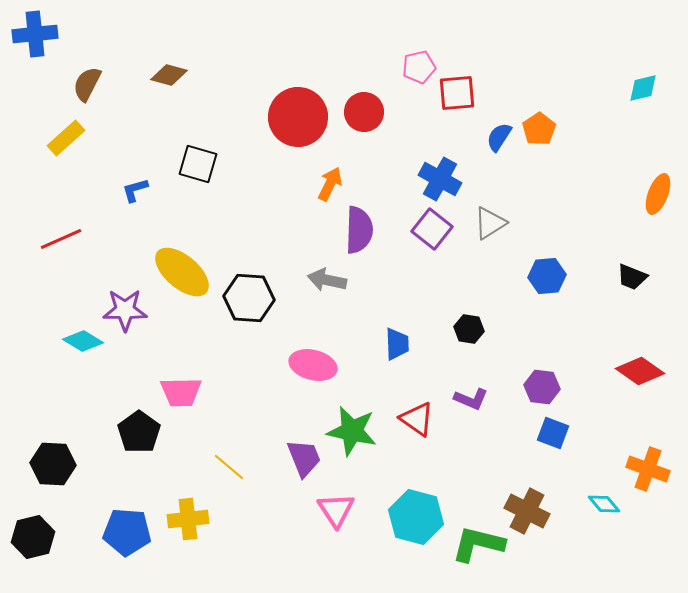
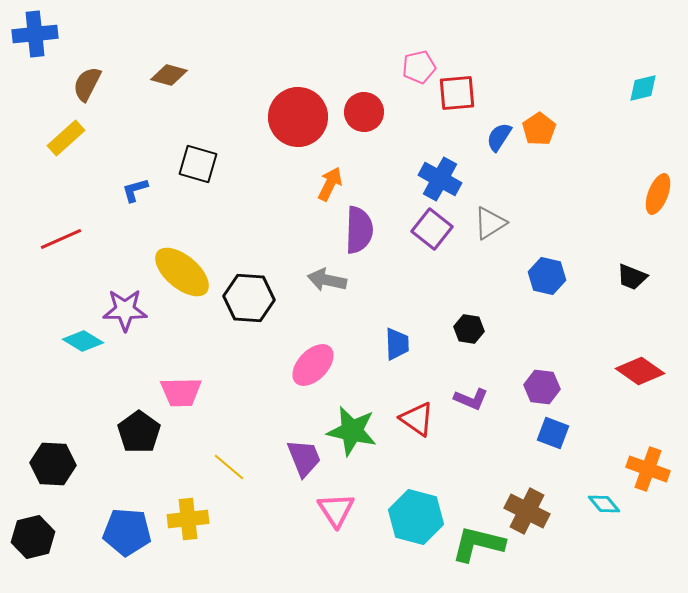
blue hexagon at (547, 276): rotated 18 degrees clockwise
pink ellipse at (313, 365): rotated 60 degrees counterclockwise
